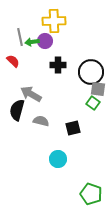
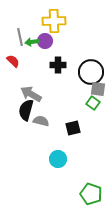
black semicircle: moved 9 px right
